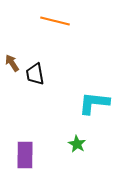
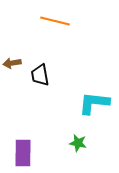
brown arrow: rotated 66 degrees counterclockwise
black trapezoid: moved 5 px right, 1 px down
green star: moved 1 px right, 1 px up; rotated 18 degrees counterclockwise
purple rectangle: moved 2 px left, 2 px up
